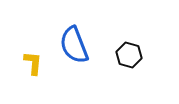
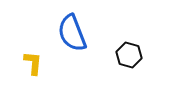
blue semicircle: moved 2 px left, 12 px up
